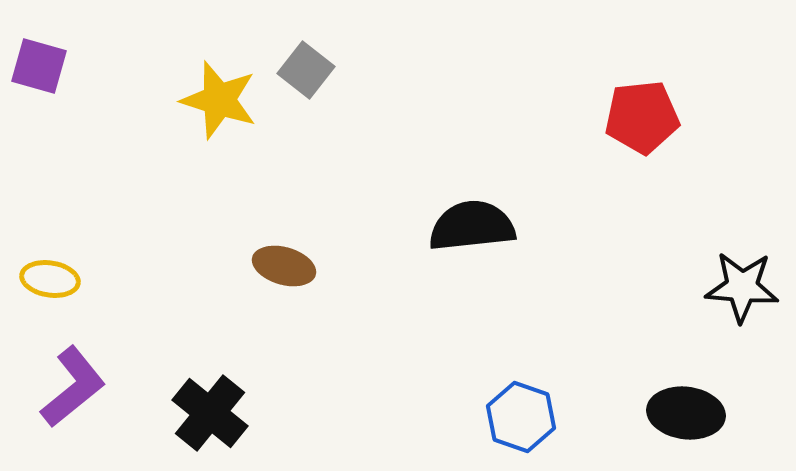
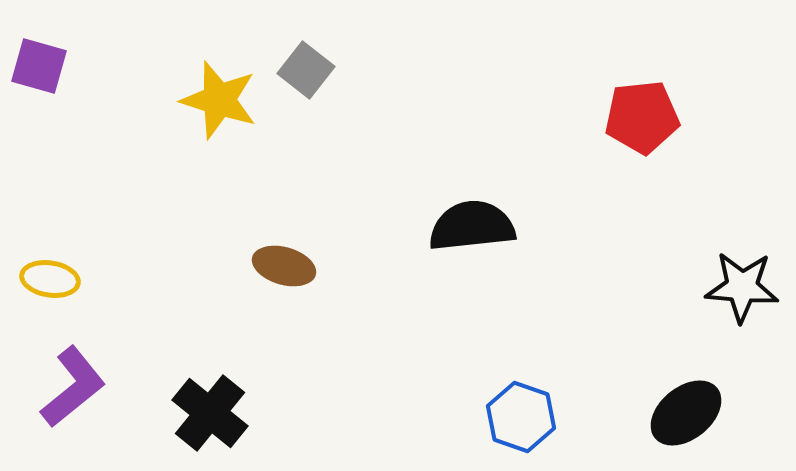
black ellipse: rotated 46 degrees counterclockwise
